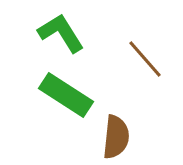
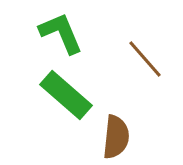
green L-shape: rotated 9 degrees clockwise
green rectangle: rotated 8 degrees clockwise
